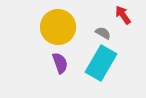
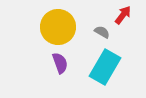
red arrow: rotated 72 degrees clockwise
gray semicircle: moved 1 px left, 1 px up
cyan rectangle: moved 4 px right, 4 px down
